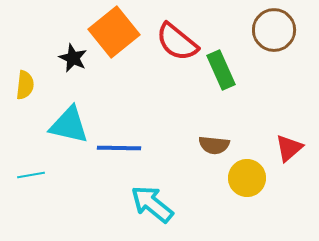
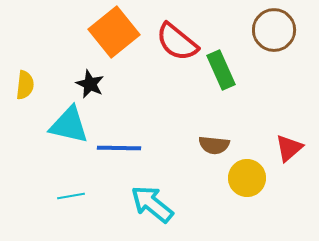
black star: moved 17 px right, 26 px down
cyan line: moved 40 px right, 21 px down
